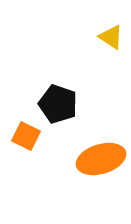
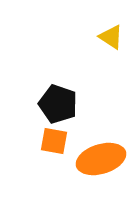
orange square: moved 28 px right, 5 px down; rotated 16 degrees counterclockwise
